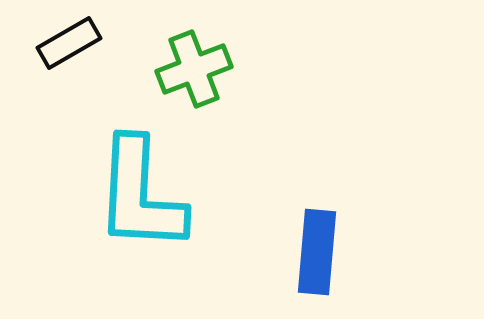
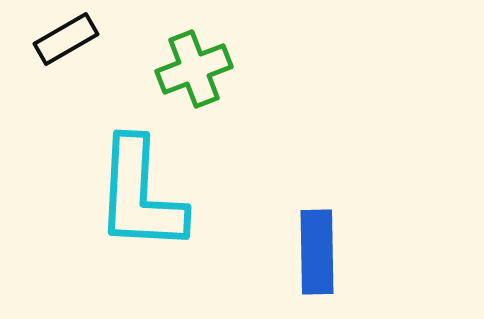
black rectangle: moved 3 px left, 4 px up
blue rectangle: rotated 6 degrees counterclockwise
